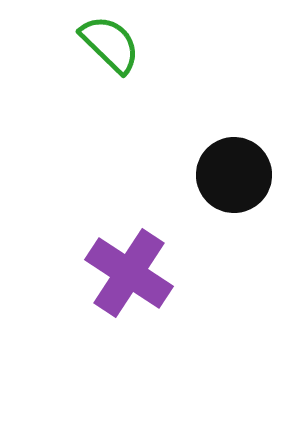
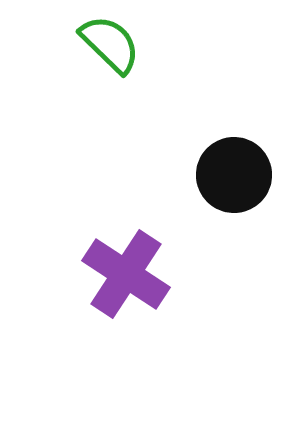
purple cross: moved 3 px left, 1 px down
